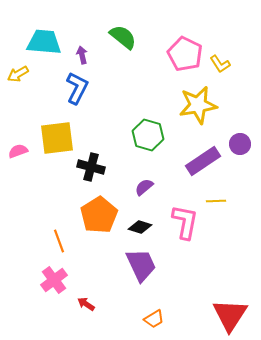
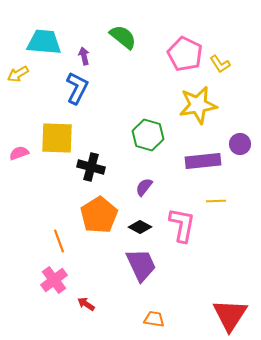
purple arrow: moved 2 px right, 1 px down
yellow square: rotated 9 degrees clockwise
pink semicircle: moved 1 px right, 2 px down
purple rectangle: rotated 28 degrees clockwise
purple semicircle: rotated 12 degrees counterclockwise
pink L-shape: moved 3 px left, 3 px down
black diamond: rotated 10 degrees clockwise
orange trapezoid: rotated 140 degrees counterclockwise
